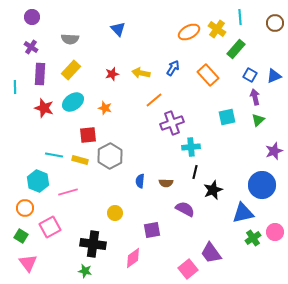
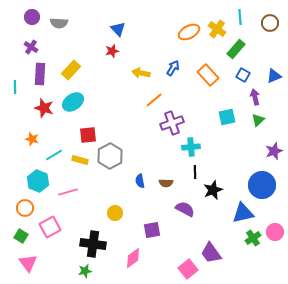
brown circle at (275, 23): moved 5 px left
gray semicircle at (70, 39): moved 11 px left, 16 px up
red star at (112, 74): moved 23 px up
blue square at (250, 75): moved 7 px left
orange star at (105, 108): moved 73 px left, 31 px down
cyan line at (54, 155): rotated 42 degrees counterclockwise
black line at (195, 172): rotated 16 degrees counterclockwise
blue semicircle at (140, 181): rotated 16 degrees counterclockwise
green star at (85, 271): rotated 24 degrees counterclockwise
